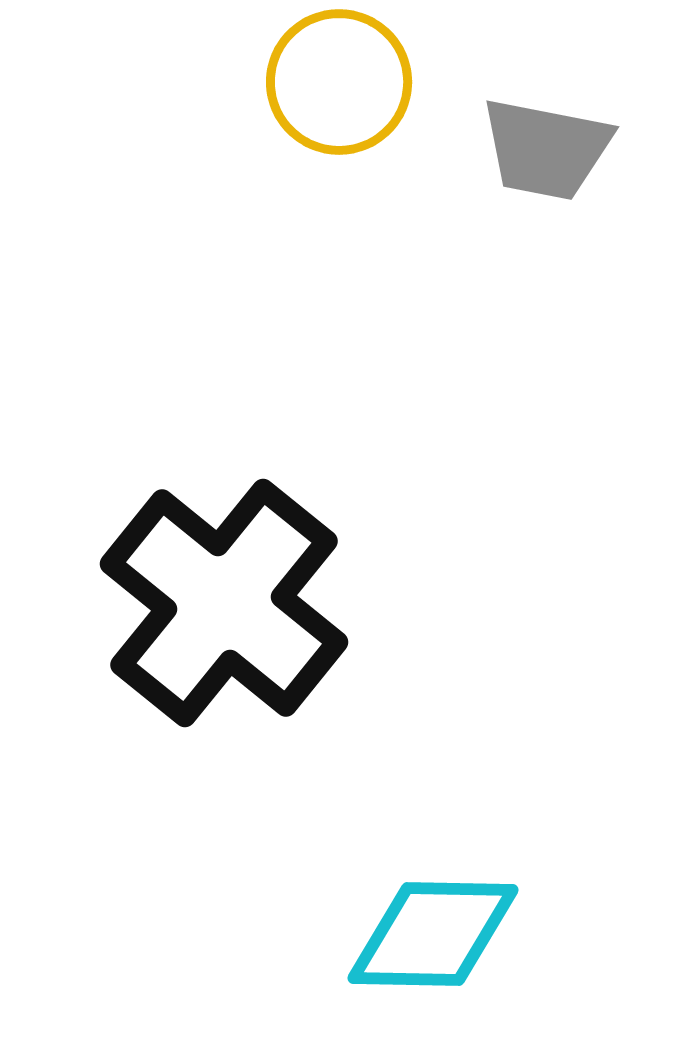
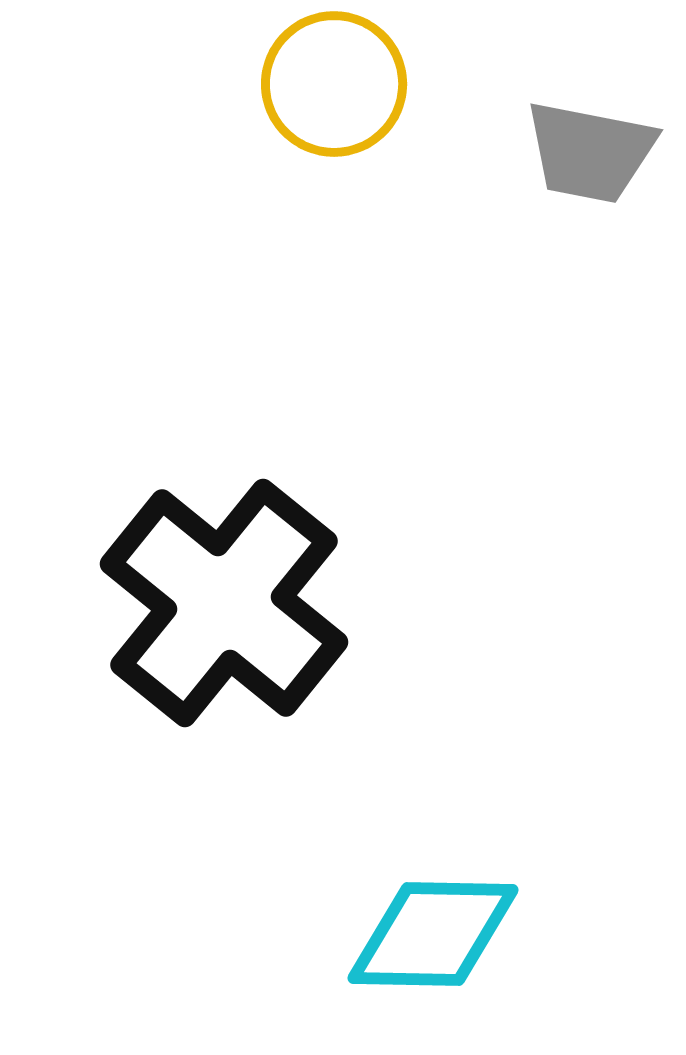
yellow circle: moved 5 px left, 2 px down
gray trapezoid: moved 44 px right, 3 px down
